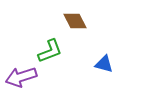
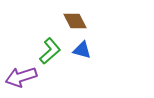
green L-shape: rotated 20 degrees counterclockwise
blue triangle: moved 22 px left, 14 px up
